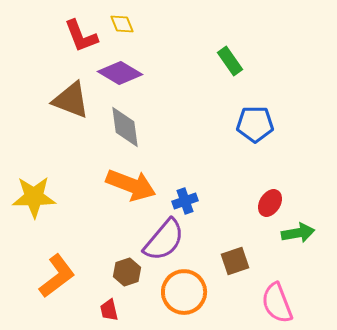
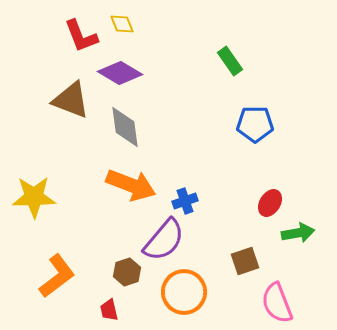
brown square: moved 10 px right
